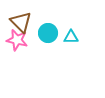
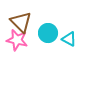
cyan triangle: moved 2 px left, 2 px down; rotated 28 degrees clockwise
